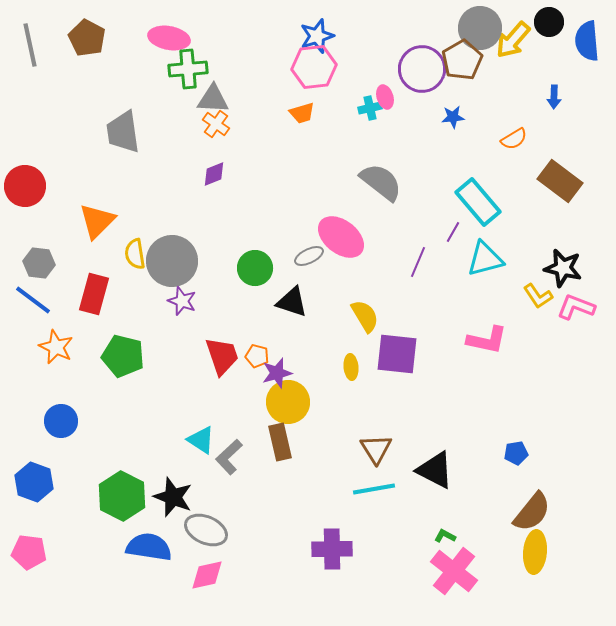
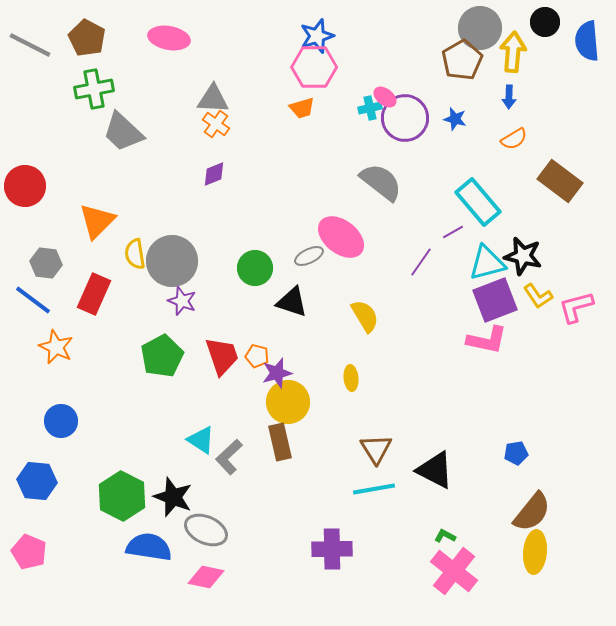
black circle at (549, 22): moved 4 px left
yellow arrow at (513, 40): moved 12 px down; rotated 144 degrees clockwise
gray line at (30, 45): rotated 51 degrees counterclockwise
pink hexagon at (314, 67): rotated 6 degrees clockwise
green cross at (188, 69): moved 94 px left, 20 px down; rotated 6 degrees counterclockwise
purple circle at (422, 69): moved 17 px left, 49 px down
pink ellipse at (385, 97): rotated 35 degrees counterclockwise
blue arrow at (554, 97): moved 45 px left
orange trapezoid at (302, 113): moved 5 px up
blue star at (453, 117): moved 2 px right, 2 px down; rotated 20 degrees clockwise
gray trapezoid at (123, 132): rotated 39 degrees counterclockwise
purple line at (453, 232): rotated 30 degrees clockwise
cyan triangle at (485, 259): moved 2 px right, 4 px down
purple line at (418, 262): moved 3 px right; rotated 12 degrees clockwise
gray hexagon at (39, 263): moved 7 px right
black star at (563, 268): moved 40 px left, 12 px up
red rectangle at (94, 294): rotated 9 degrees clockwise
pink L-shape at (576, 307): rotated 36 degrees counterclockwise
purple square at (397, 354): moved 98 px right, 54 px up; rotated 27 degrees counterclockwise
green pentagon at (123, 356): moved 39 px right; rotated 30 degrees clockwise
yellow ellipse at (351, 367): moved 11 px down
blue hexagon at (34, 482): moved 3 px right, 1 px up; rotated 15 degrees counterclockwise
pink pentagon at (29, 552): rotated 16 degrees clockwise
pink diamond at (207, 575): moved 1 px left, 2 px down; rotated 24 degrees clockwise
